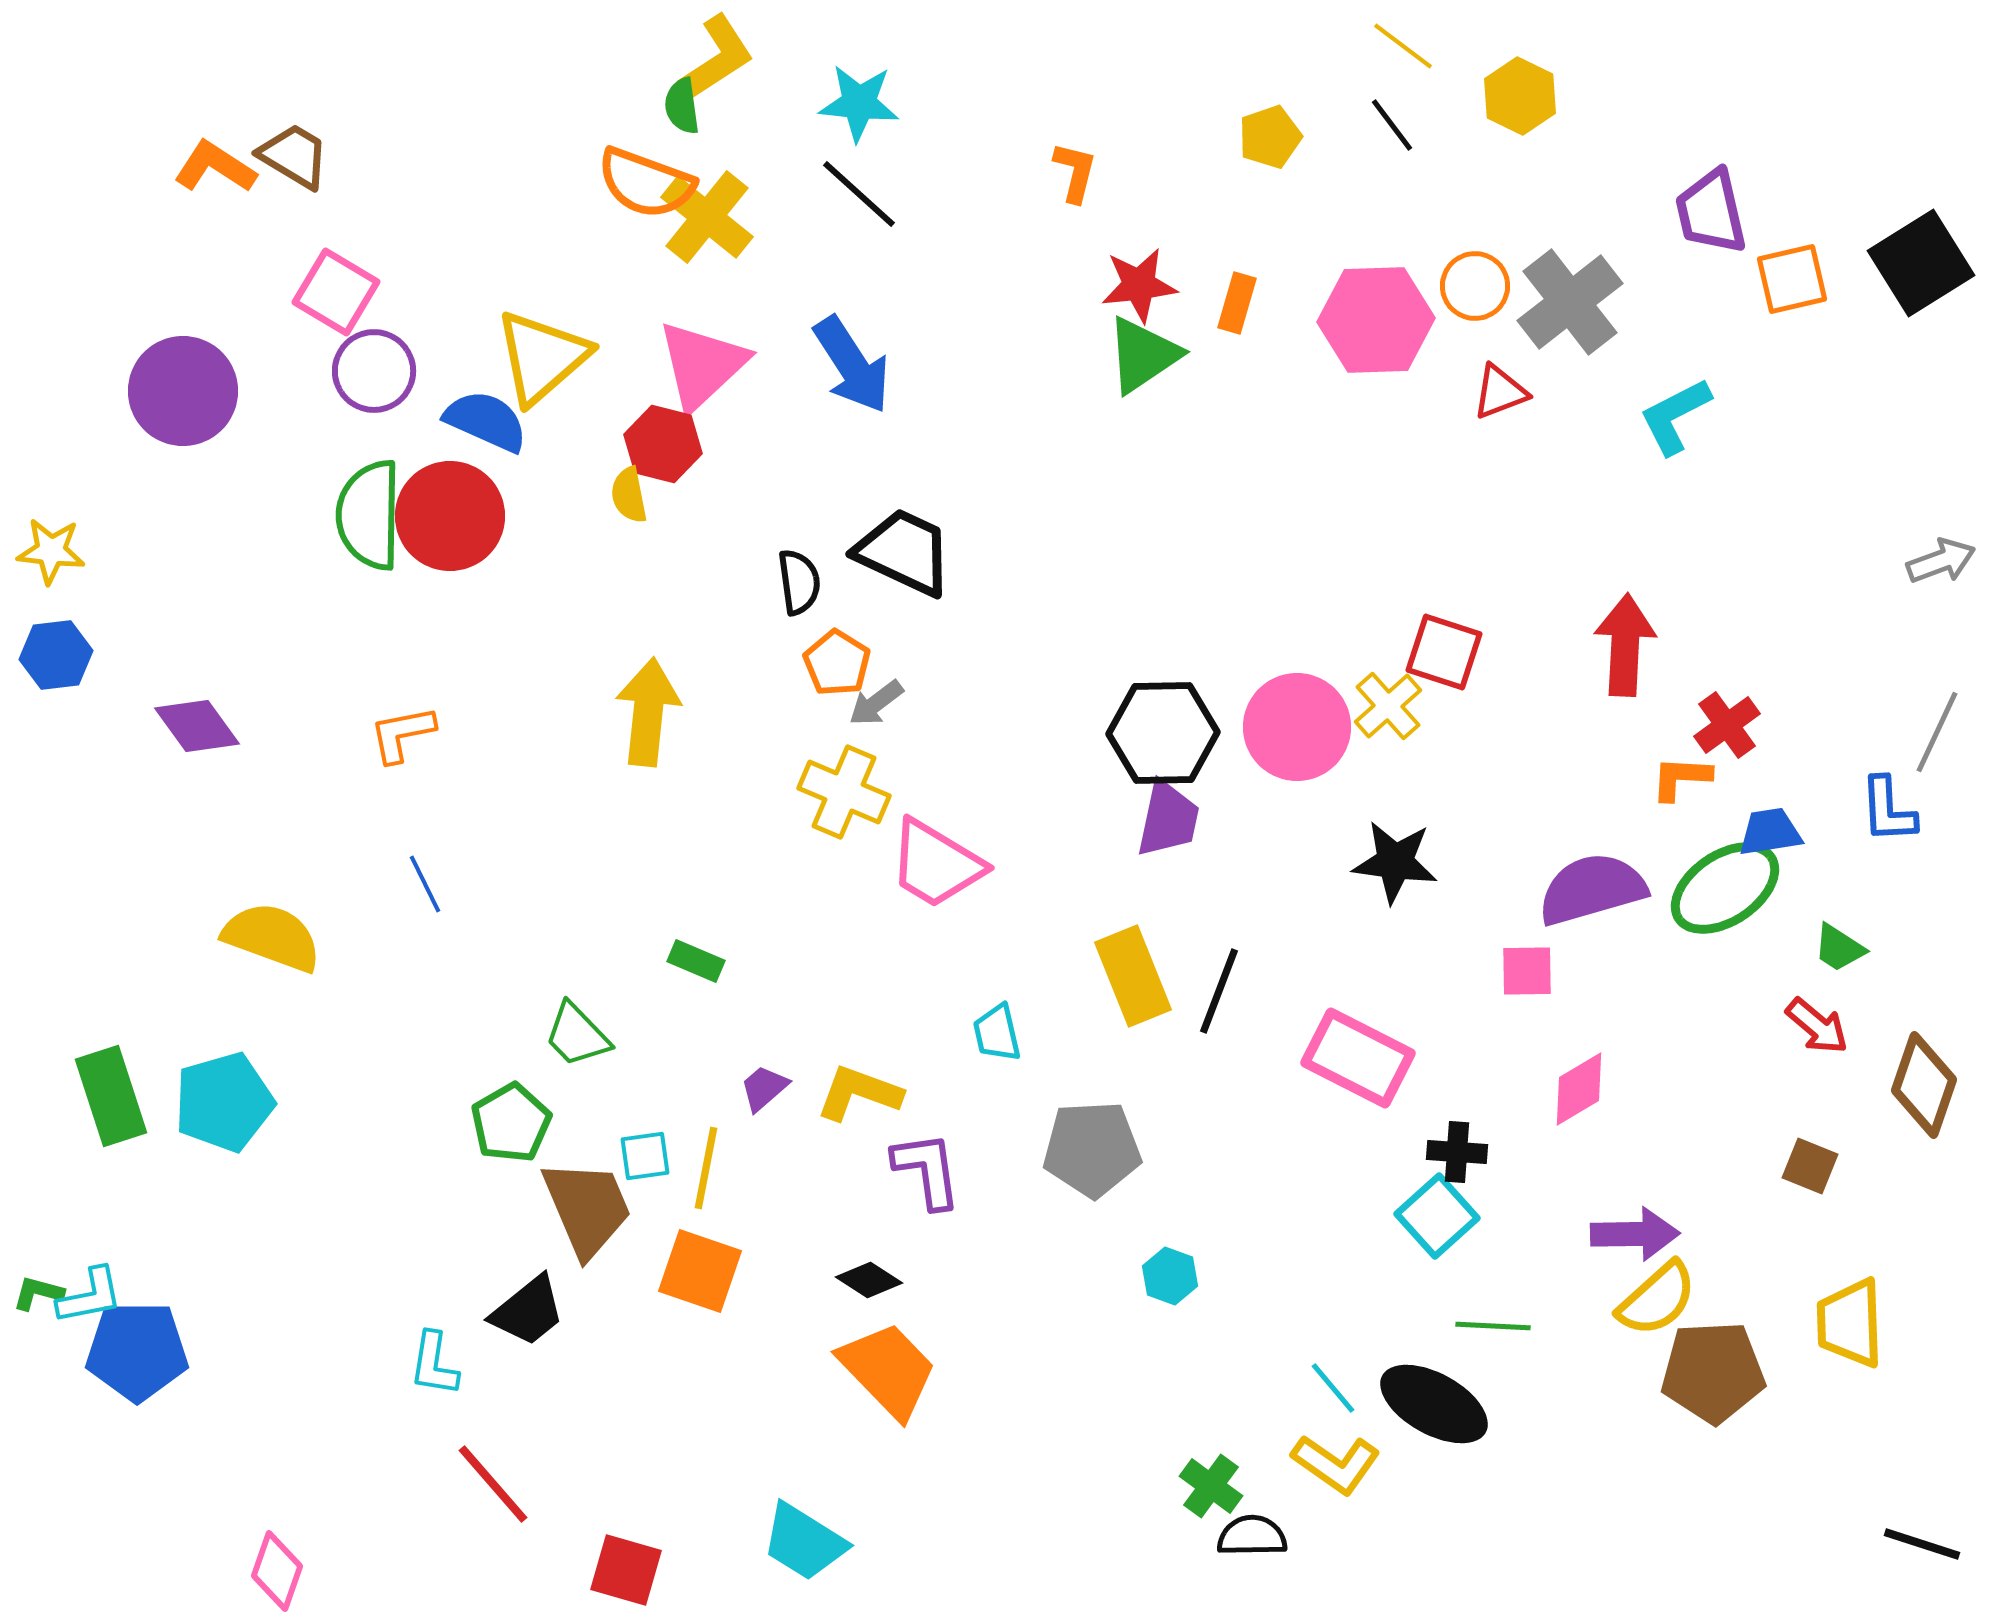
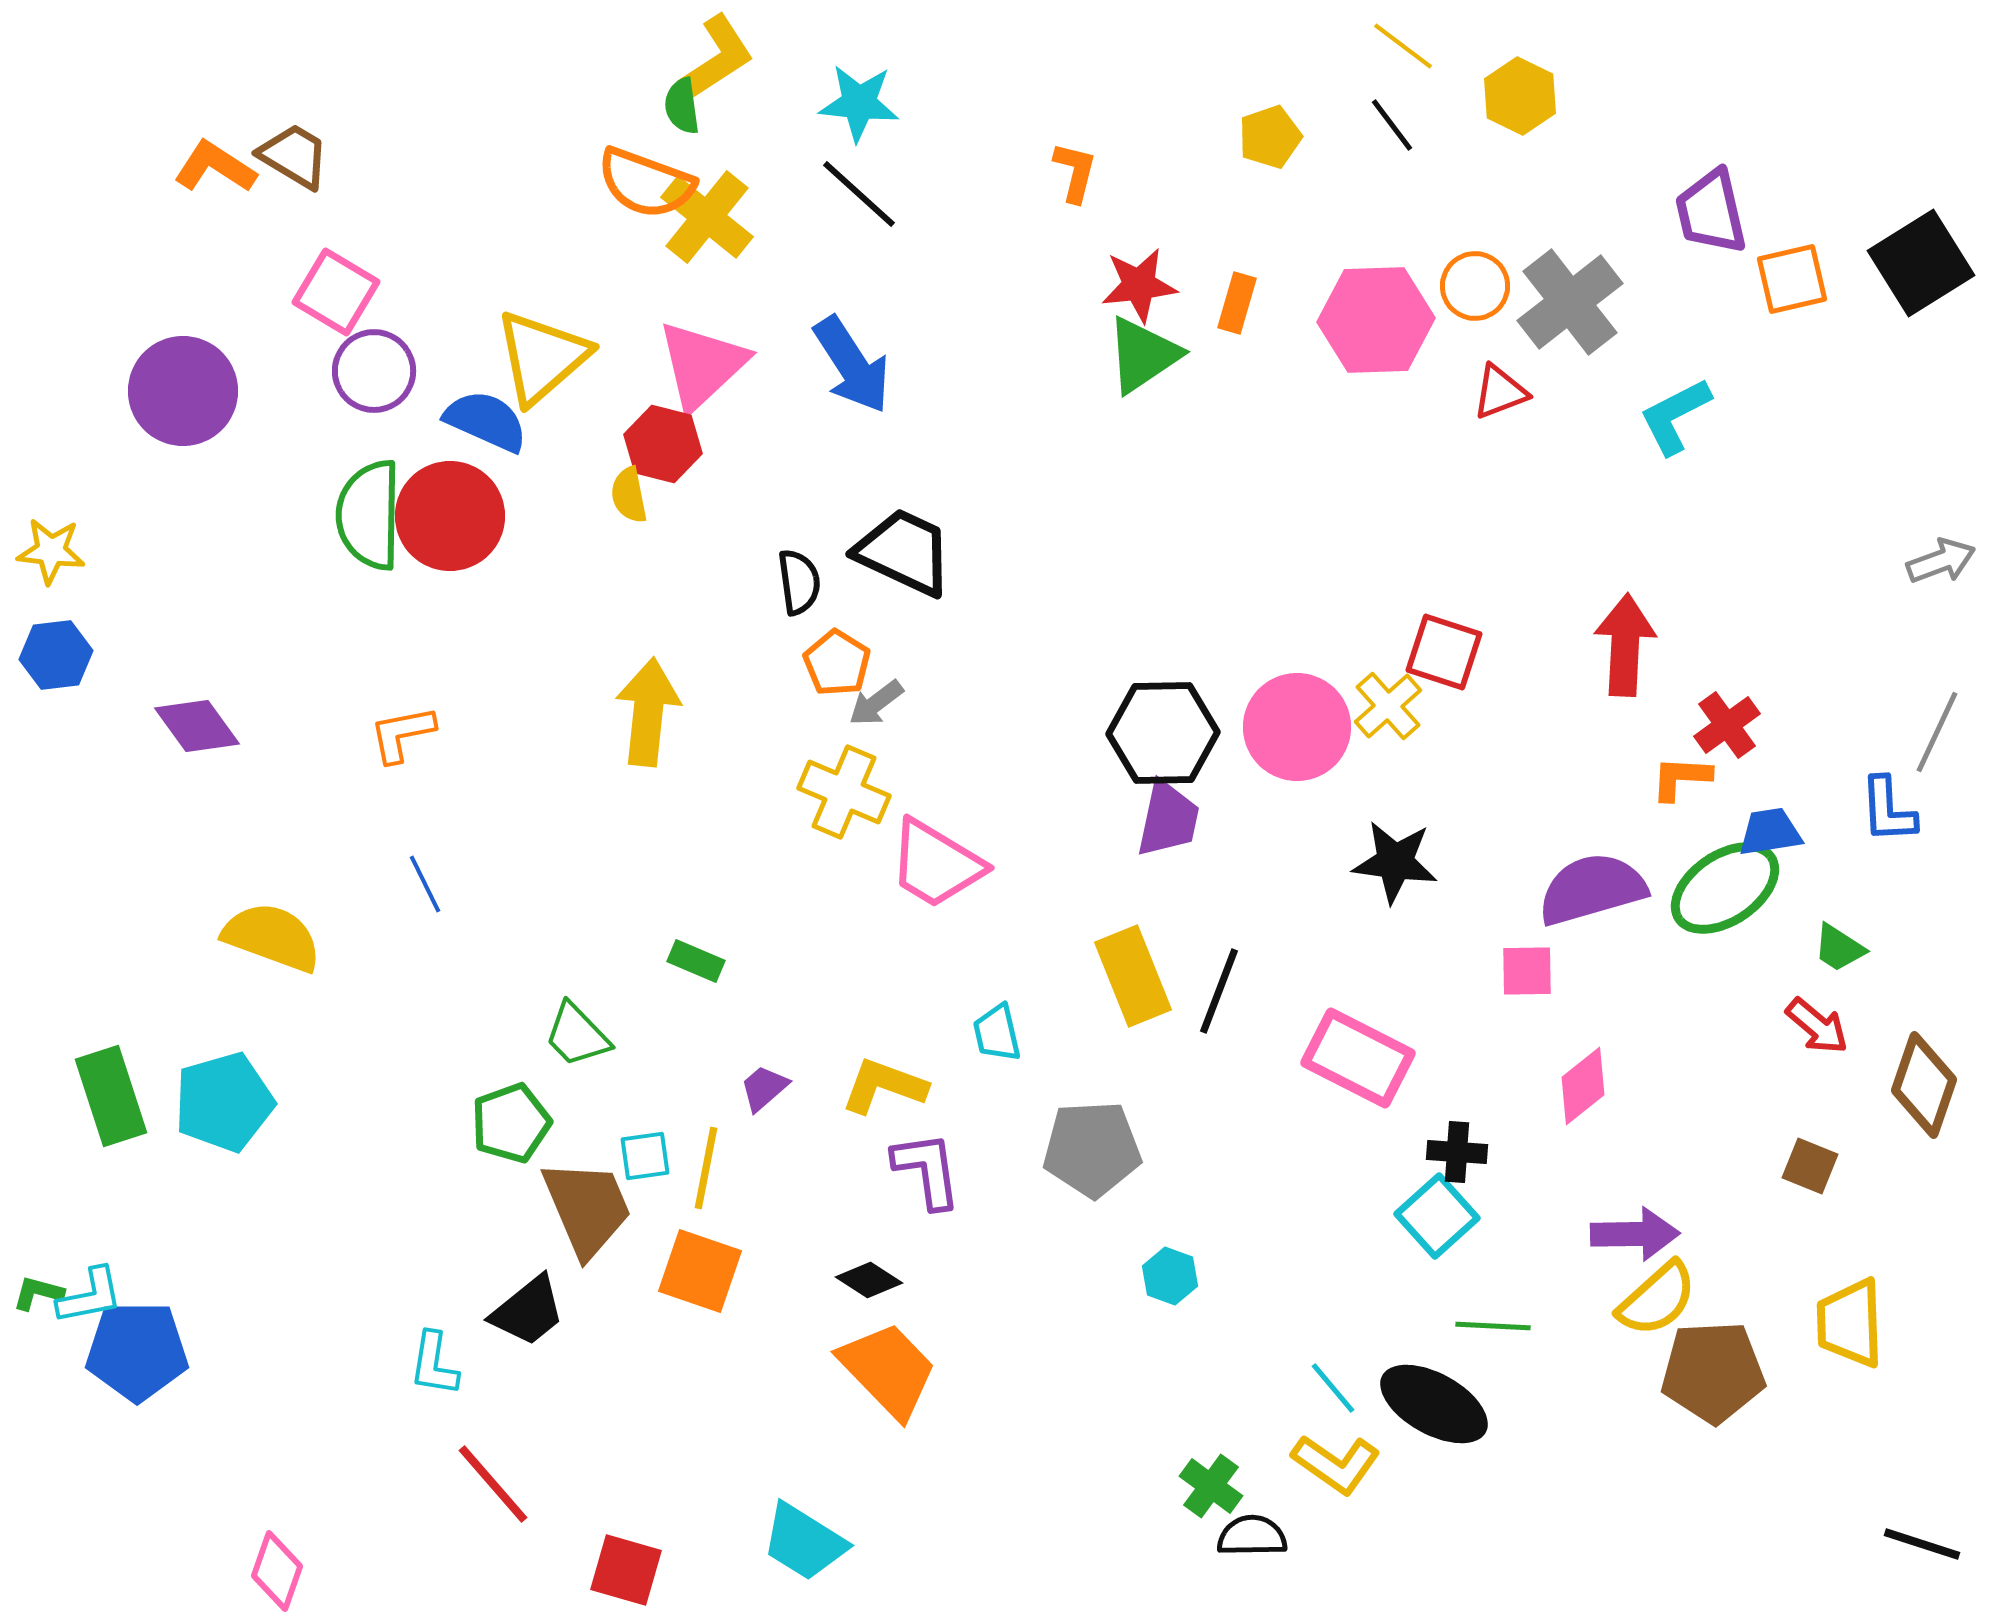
pink diamond at (1579, 1089): moved 4 px right, 3 px up; rotated 8 degrees counterclockwise
yellow L-shape at (859, 1093): moved 25 px right, 7 px up
green pentagon at (511, 1123): rotated 10 degrees clockwise
